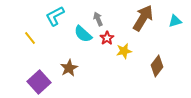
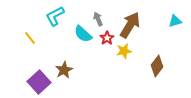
brown arrow: moved 13 px left, 7 px down
brown star: moved 5 px left, 2 px down
